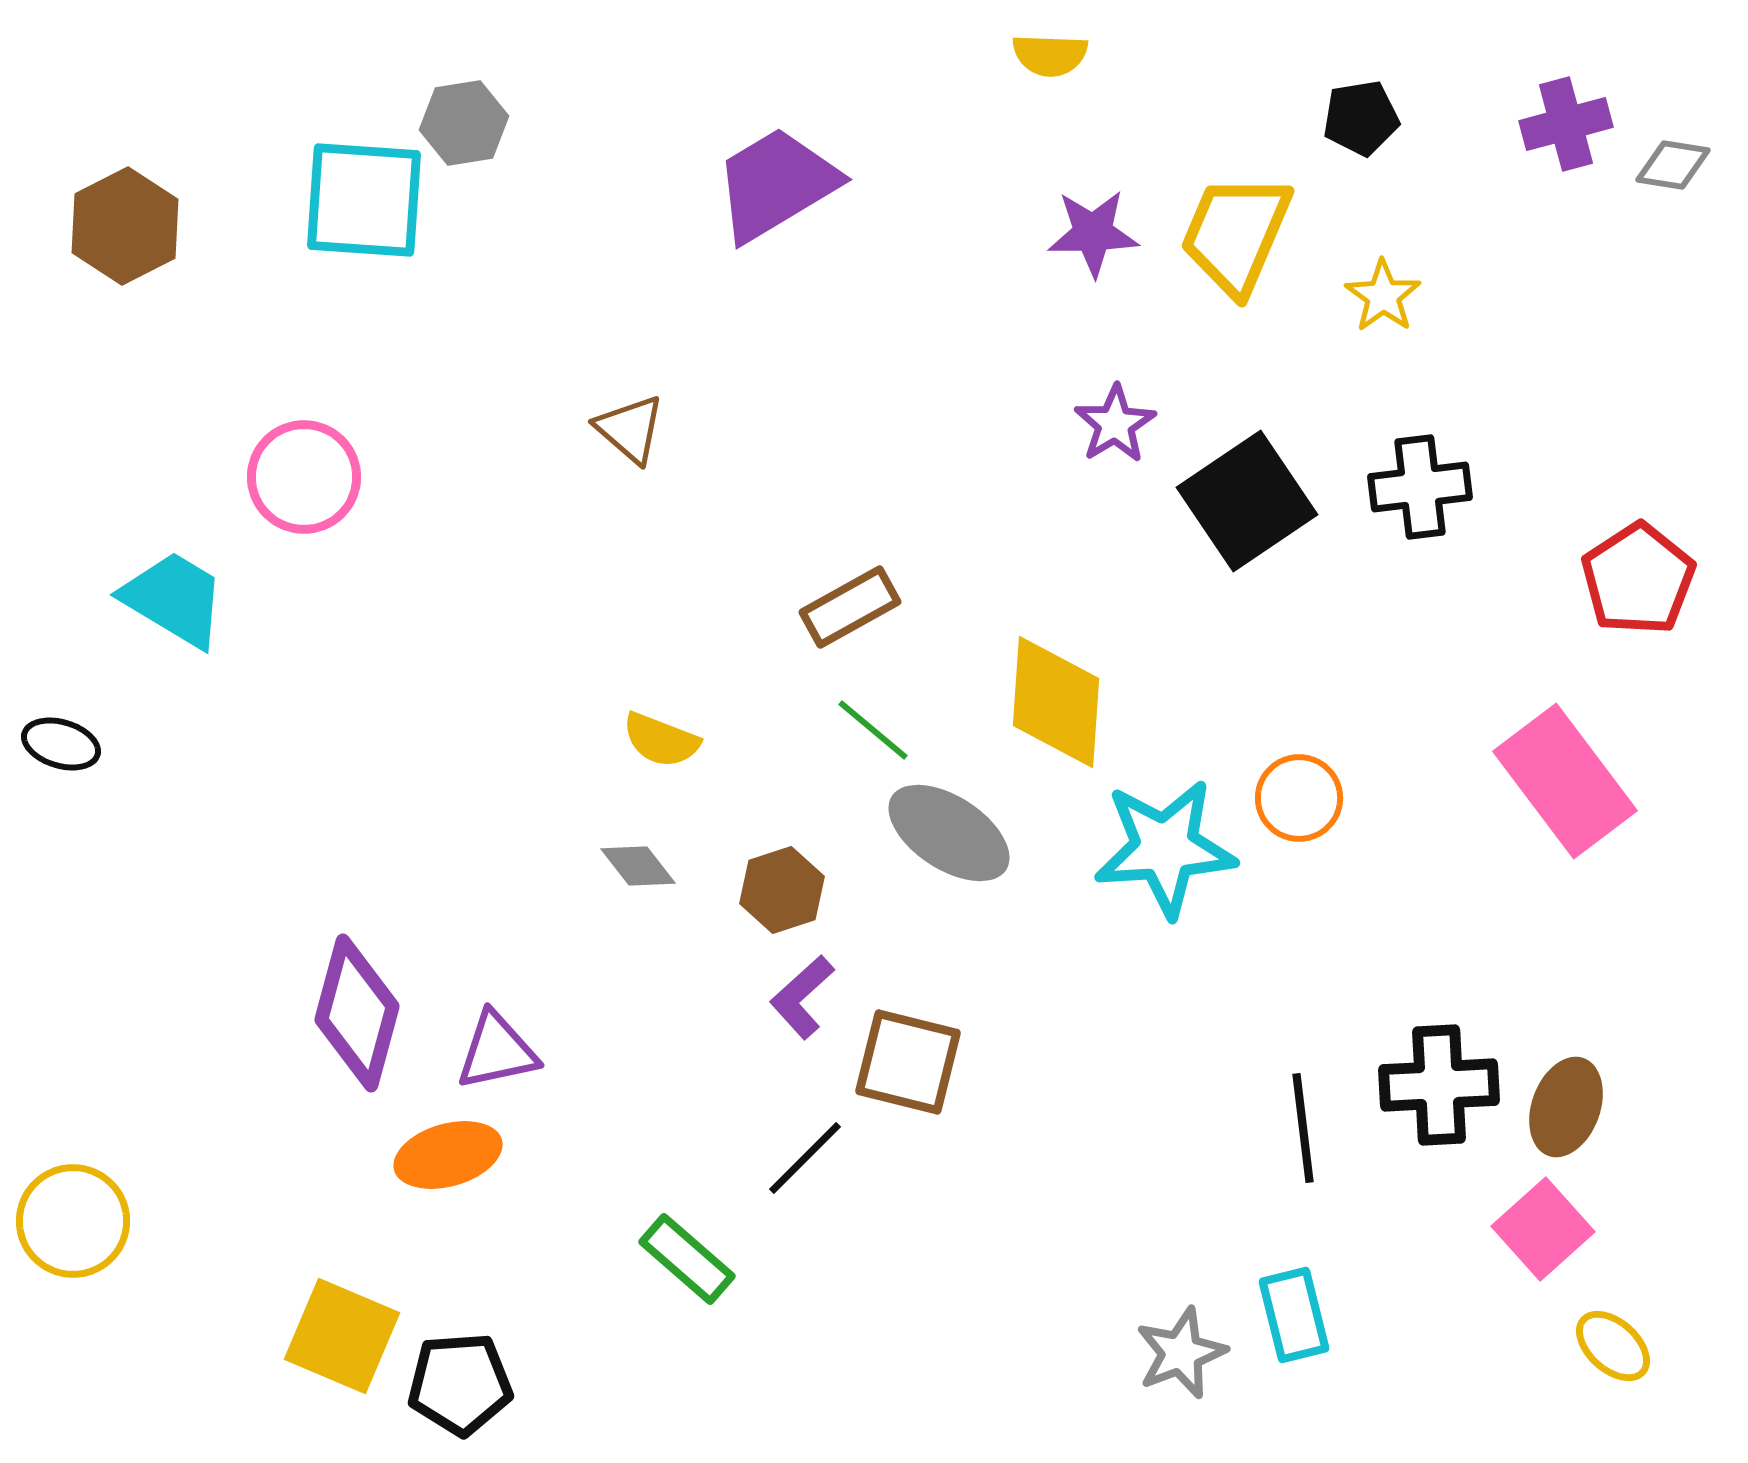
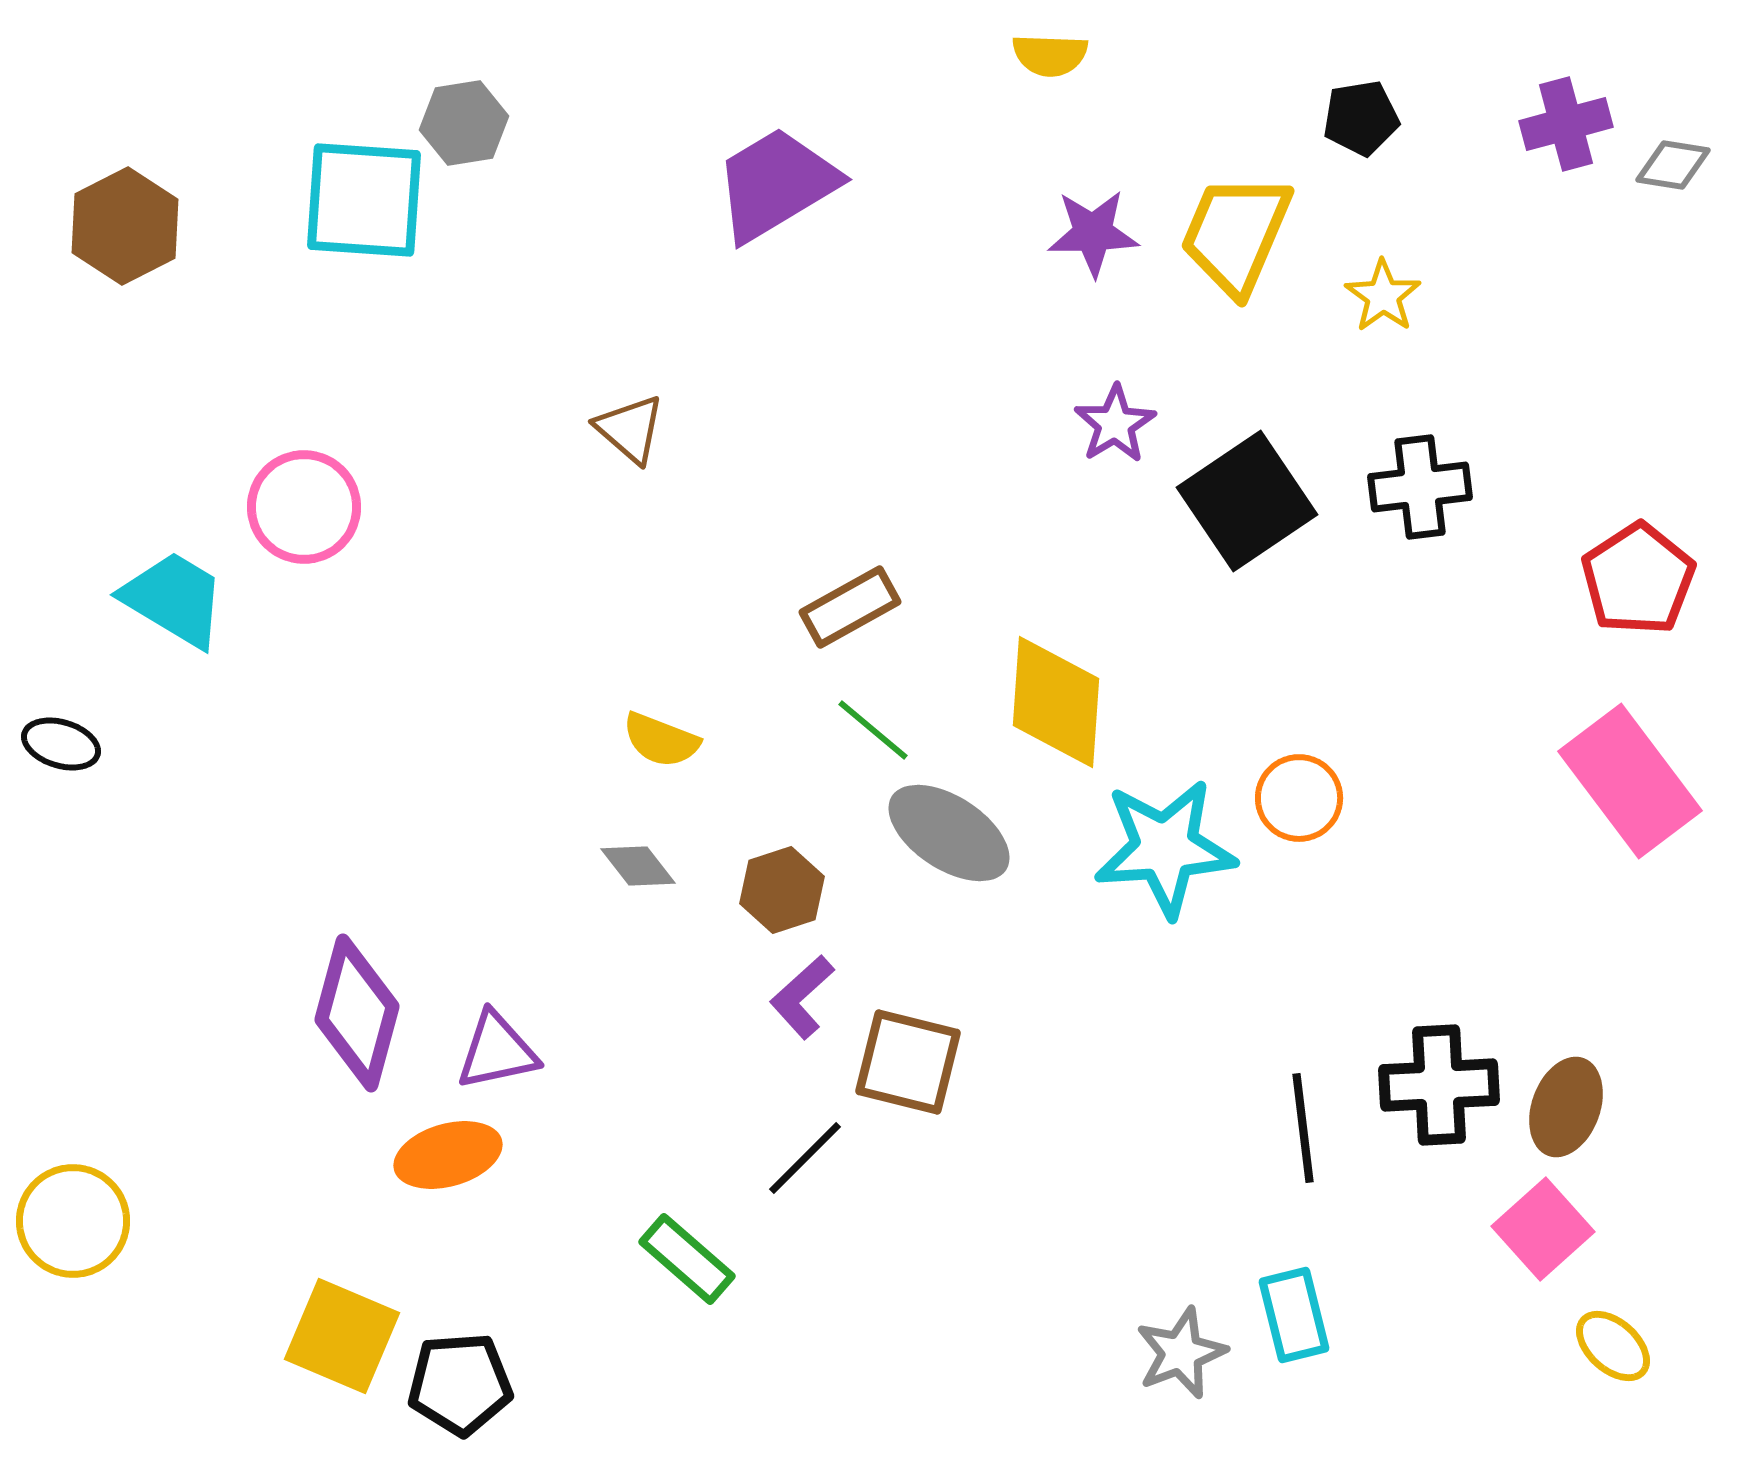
pink circle at (304, 477): moved 30 px down
pink rectangle at (1565, 781): moved 65 px right
